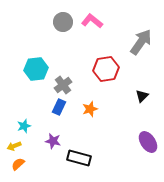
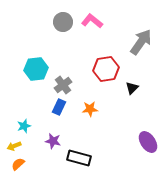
black triangle: moved 10 px left, 8 px up
orange star: rotated 14 degrees clockwise
